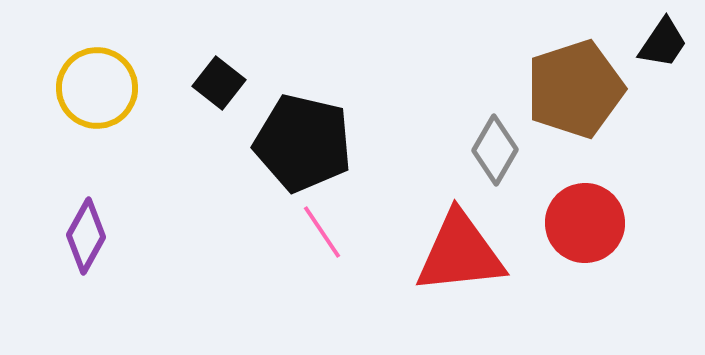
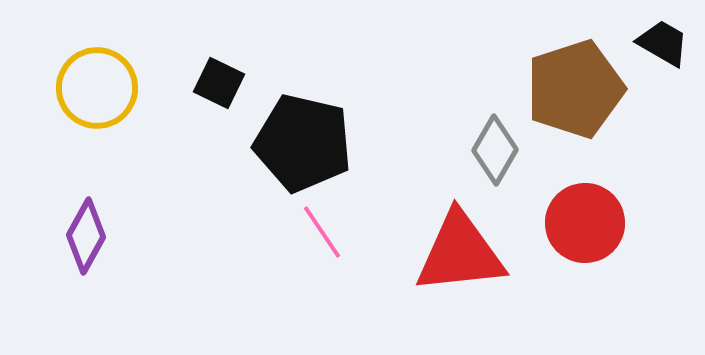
black trapezoid: rotated 94 degrees counterclockwise
black square: rotated 12 degrees counterclockwise
